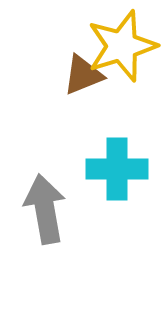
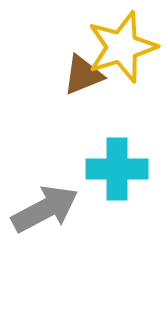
yellow star: moved 1 px down
gray arrow: rotated 72 degrees clockwise
